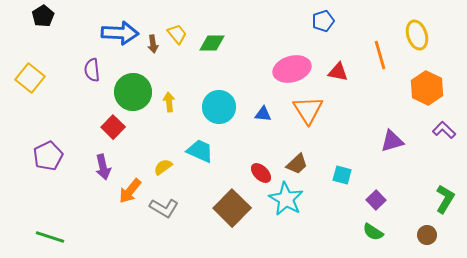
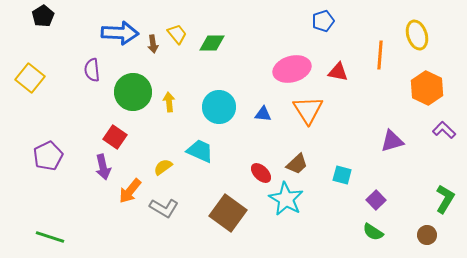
orange line: rotated 20 degrees clockwise
red square: moved 2 px right, 10 px down; rotated 10 degrees counterclockwise
brown square: moved 4 px left, 5 px down; rotated 9 degrees counterclockwise
